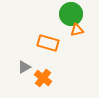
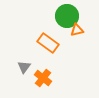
green circle: moved 4 px left, 2 px down
orange rectangle: rotated 20 degrees clockwise
gray triangle: rotated 24 degrees counterclockwise
